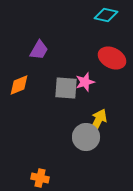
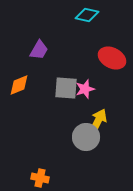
cyan diamond: moved 19 px left
pink star: moved 7 px down
